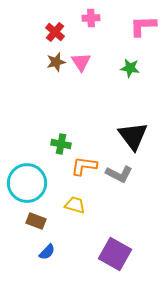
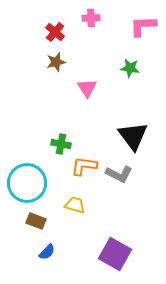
pink triangle: moved 6 px right, 26 px down
